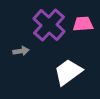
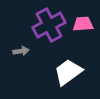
purple cross: rotated 20 degrees clockwise
